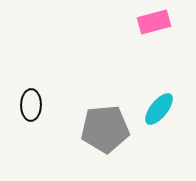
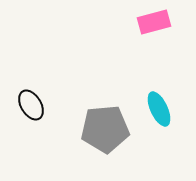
black ellipse: rotated 32 degrees counterclockwise
cyan ellipse: rotated 64 degrees counterclockwise
